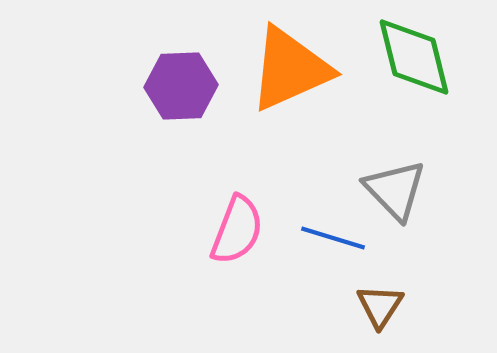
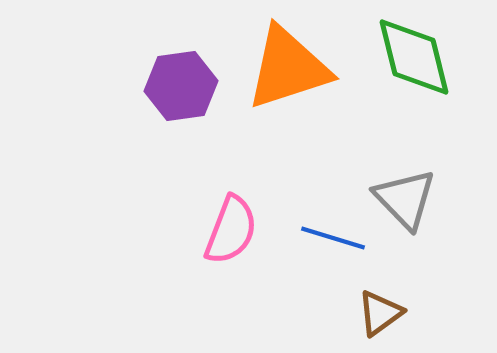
orange triangle: moved 2 px left, 1 px up; rotated 6 degrees clockwise
purple hexagon: rotated 6 degrees counterclockwise
gray triangle: moved 10 px right, 9 px down
pink semicircle: moved 6 px left
brown triangle: moved 7 px down; rotated 21 degrees clockwise
